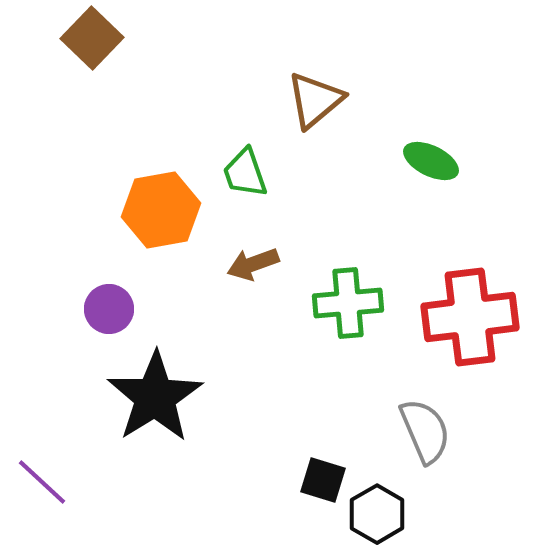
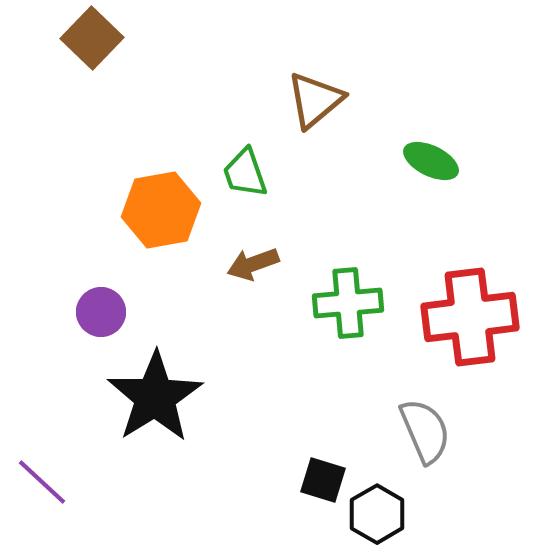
purple circle: moved 8 px left, 3 px down
